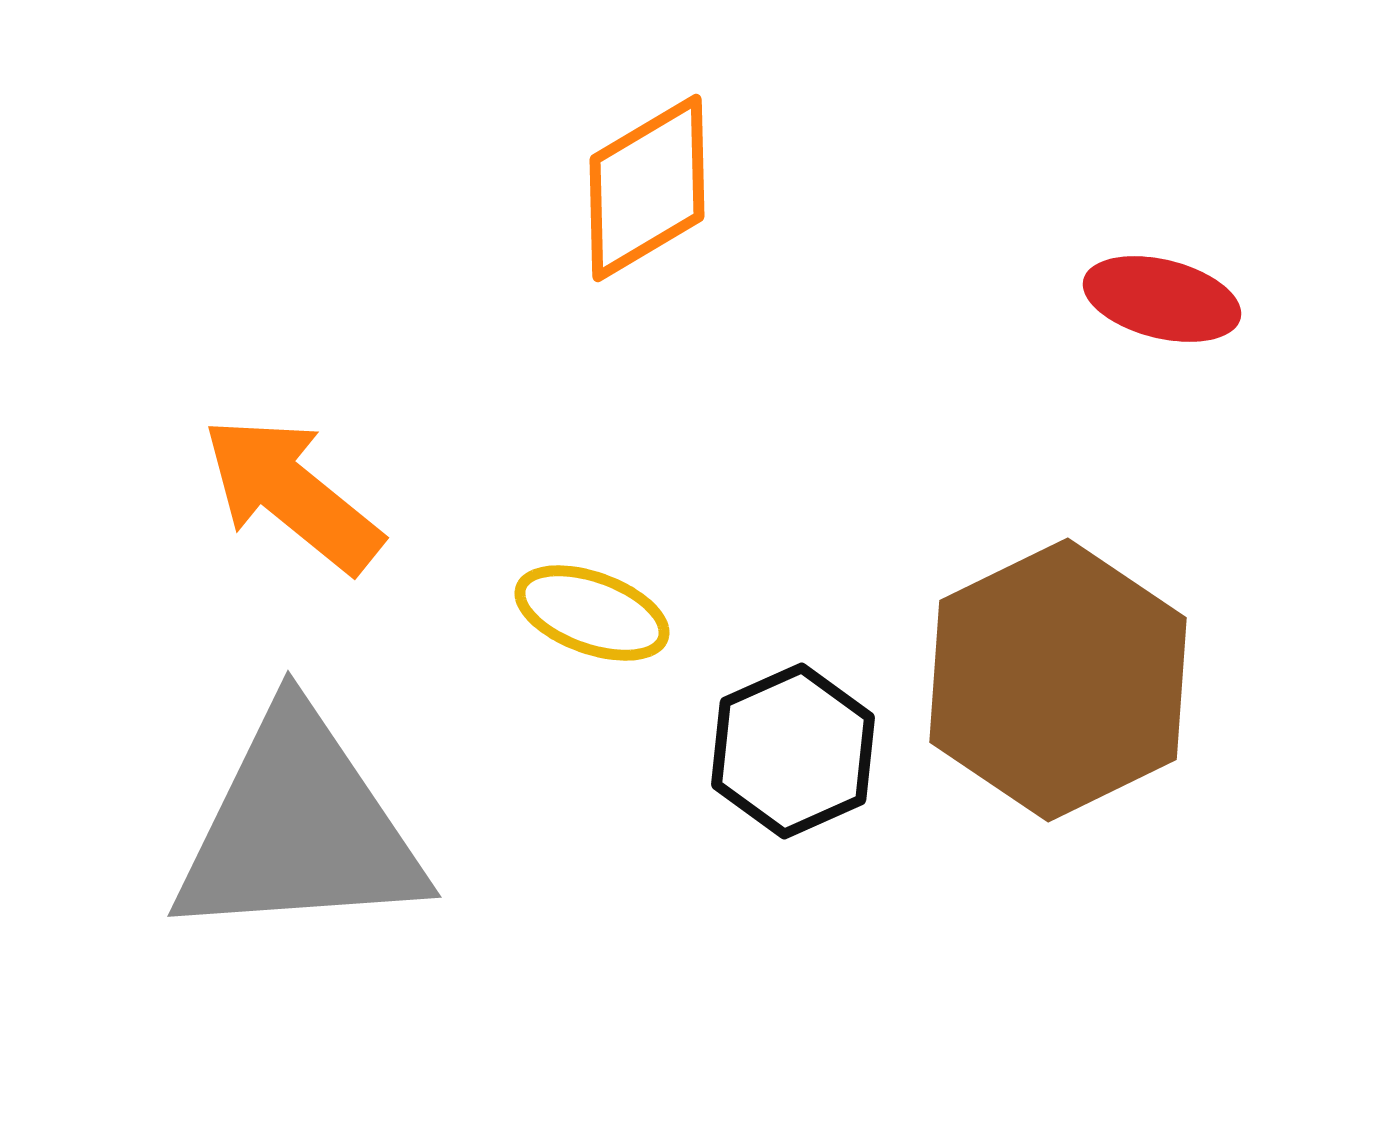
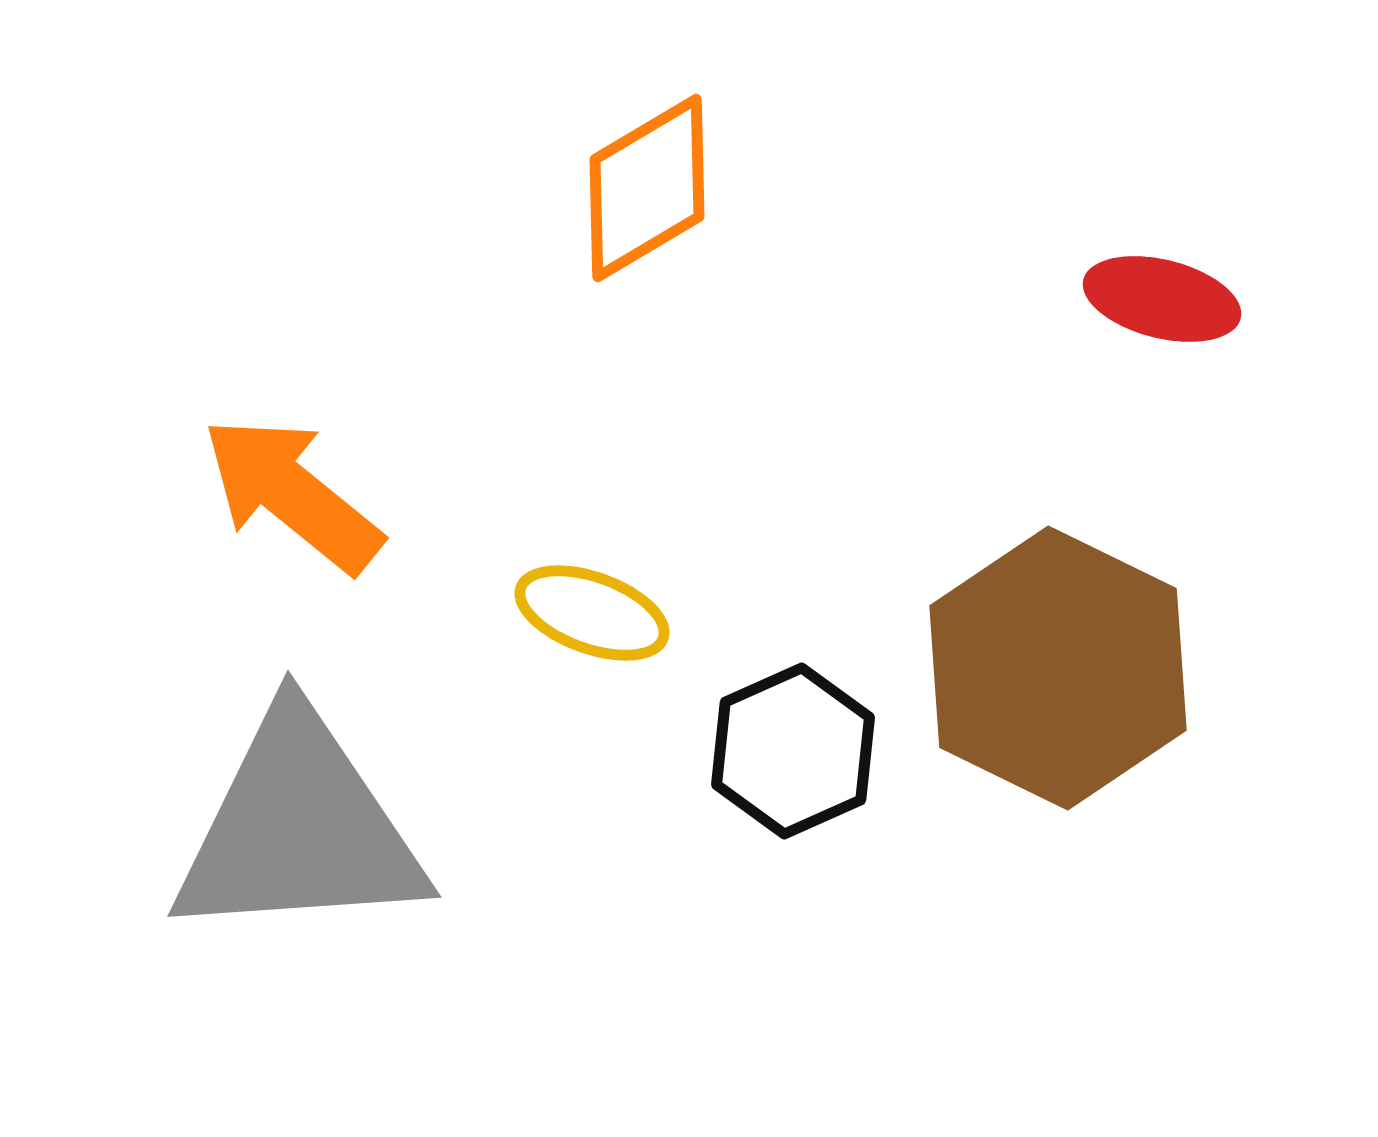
brown hexagon: moved 12 px up; rotated 8 degrees counterclockwise
